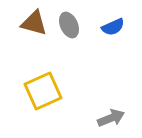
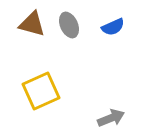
brown triangle: moved 2 px left, 1 px down
yellow square: moved 2 px left
